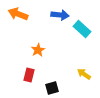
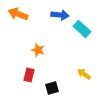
orange star: rotated 24 degrees counterclockwise
